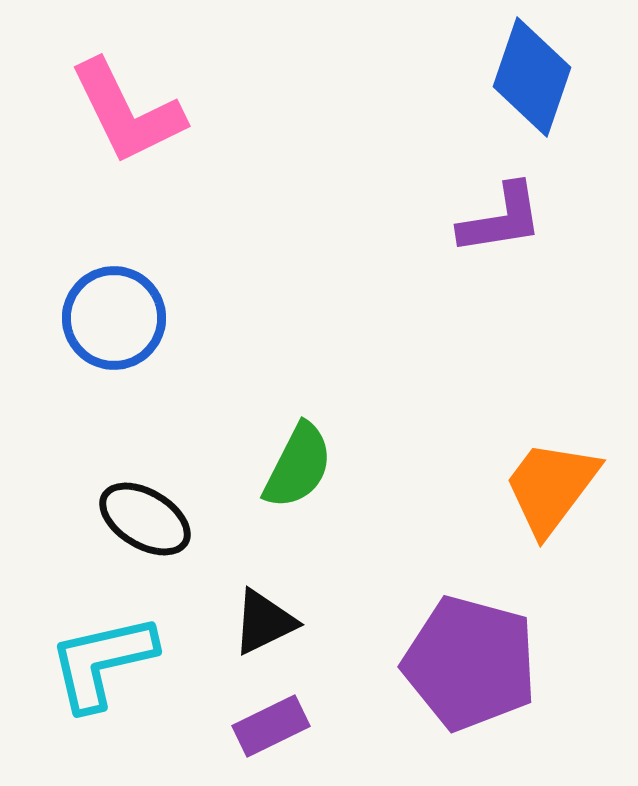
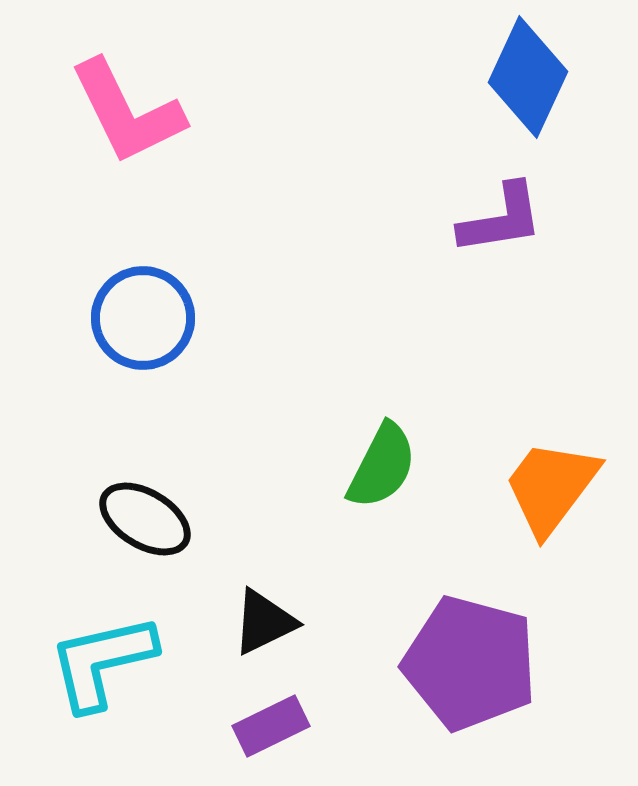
blue diamond: moved 4 px left; rotated 6 degrees clockwise
blue circle: moved 29 px right
green semicircle: moved 84 px right
